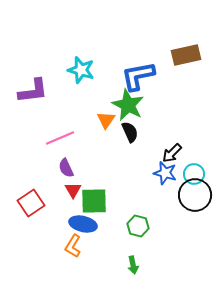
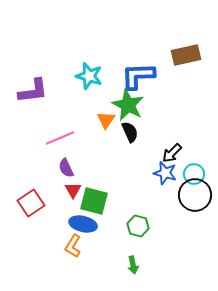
cyan star: moved 8 px right, 6 px down
blue L-shape: rotated 9 degrees clockwise
green square: rotated 16 degrees clockwise
